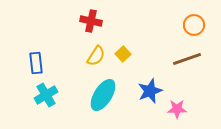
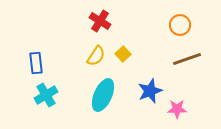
red cross: moved 9 px right; rotated 20 degrees clockwise
orange circle: moved 14 px left
cyan ellipse: rotated 8 degrees counterclockwise
